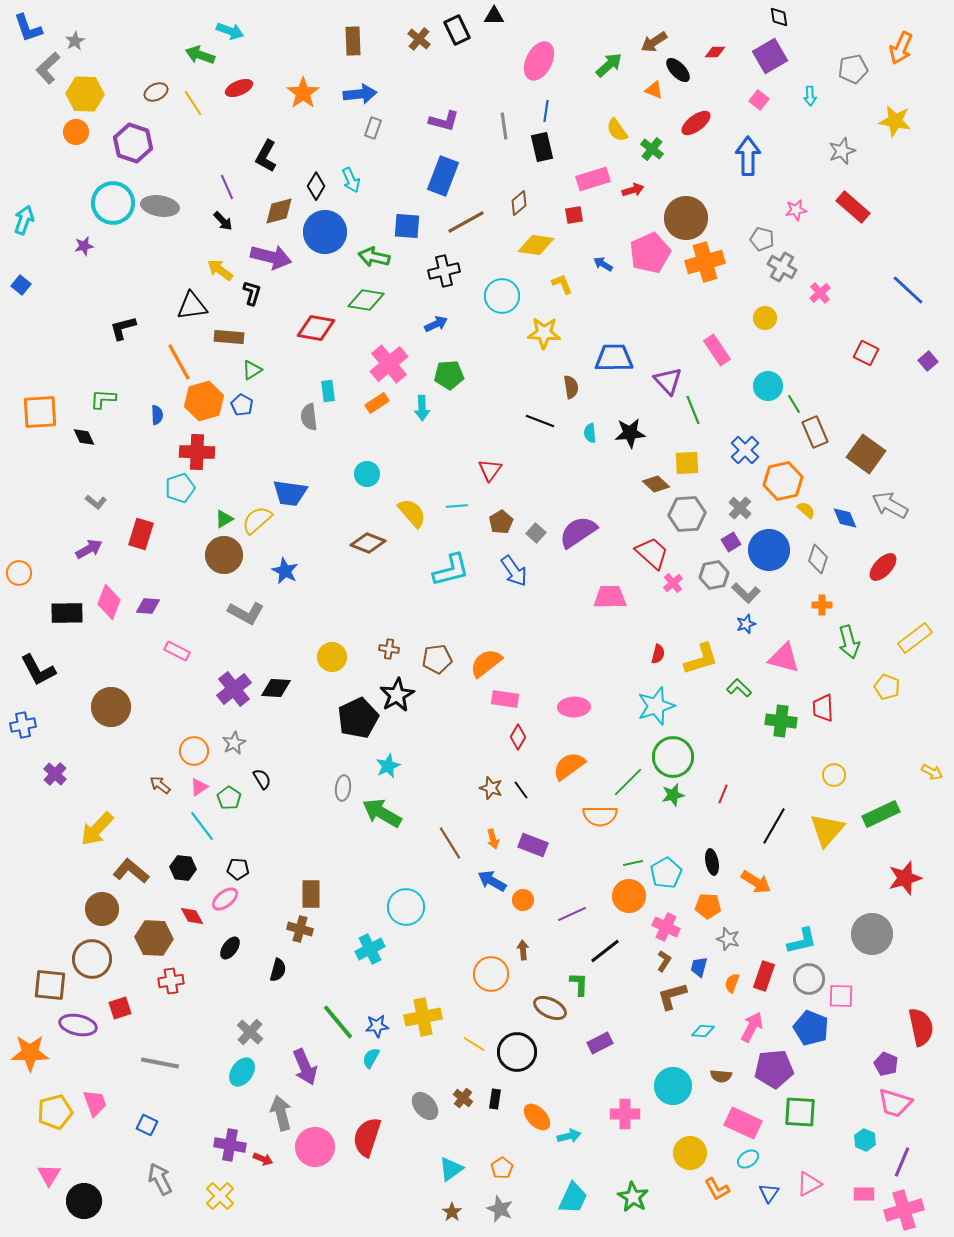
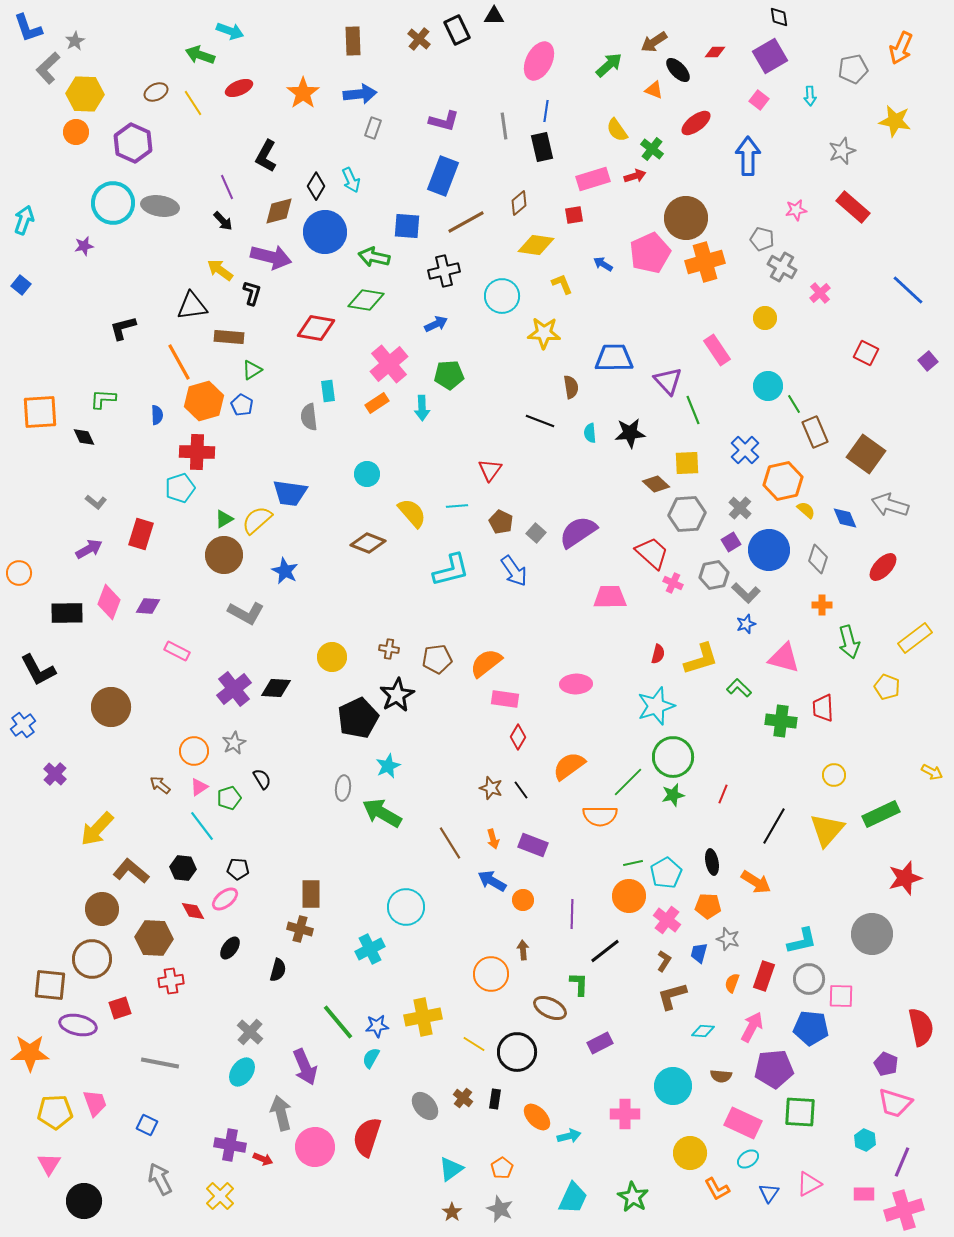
purple hexagon at (133, 143): rotated 6 degrees clockwise
red arrow at (633, 190): moved 2 px right, 14 px up
gray arrow at (890, 505): rotated 12 degrees counterclockwise
brown pentagon at (501, 522): rotated 15 degrees counterclockwise
pink cross at (673, 583): rotated 24 degrees counterclockwise
pink ellipse at (574, 707): moved 2 px right, 23 px up
blue cross at (23, 725): rotated 25 degrees counterclockwise
green pentagon at (229, 798): rotated 20 degrees clockwise
purple line at (572, 914): rotated 64 degrees counterclockwise
red diamond at (192, 916): moved 1 px right, 5 px up
pink cross at (666, 927): moved 1 px right, 7 px up; rotated 12 degrees clockwise
blue trapezoid at (699, 967): moved 14 px up
blue pentagon at (811, 1028): rotated 16 degrees counterclockwise
yellow pentagon at (55, 1112): rotated 12 degrees clockwise
pink triangle at (49, 1175): moved 11 px up
